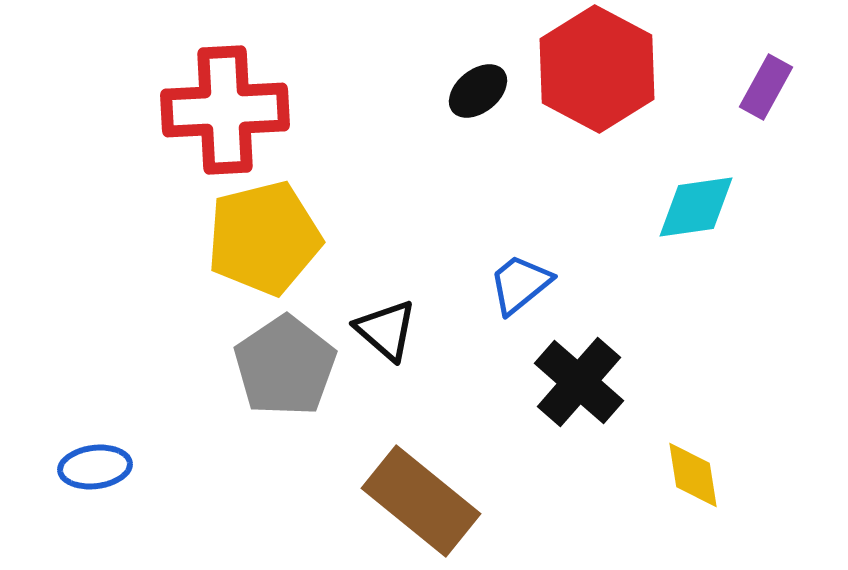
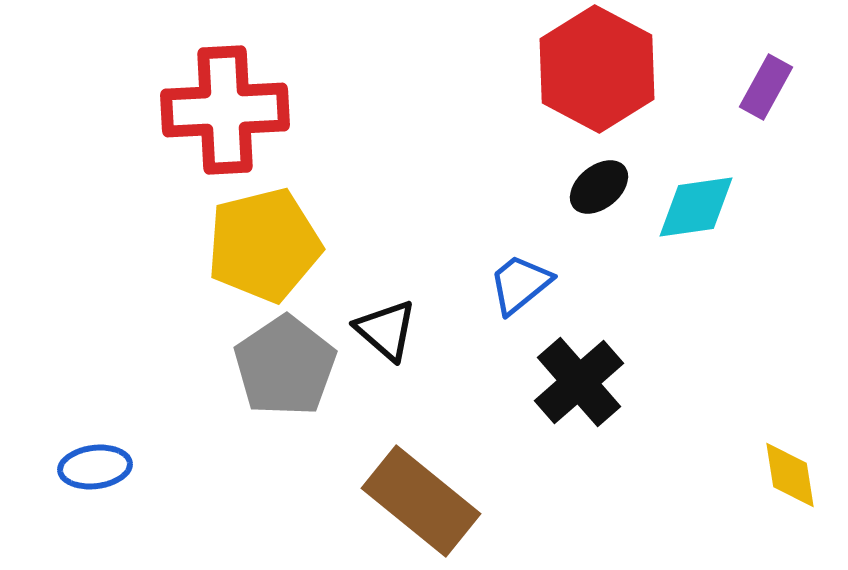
black ellipse: moved 121 px right, 96 px down
yellow pentagon: moved 7 px down
black cross: rotated 8 degrees clockwise
yellow diamond: moved 97 px right
